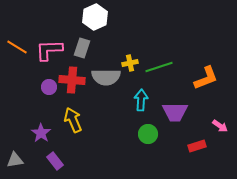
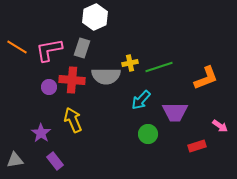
pink L-shape: rotated 8 degrees counterclockwise
gray semicircle: moved 1 px up
cyan arrow: rotated 140 degrees counterclockwise
